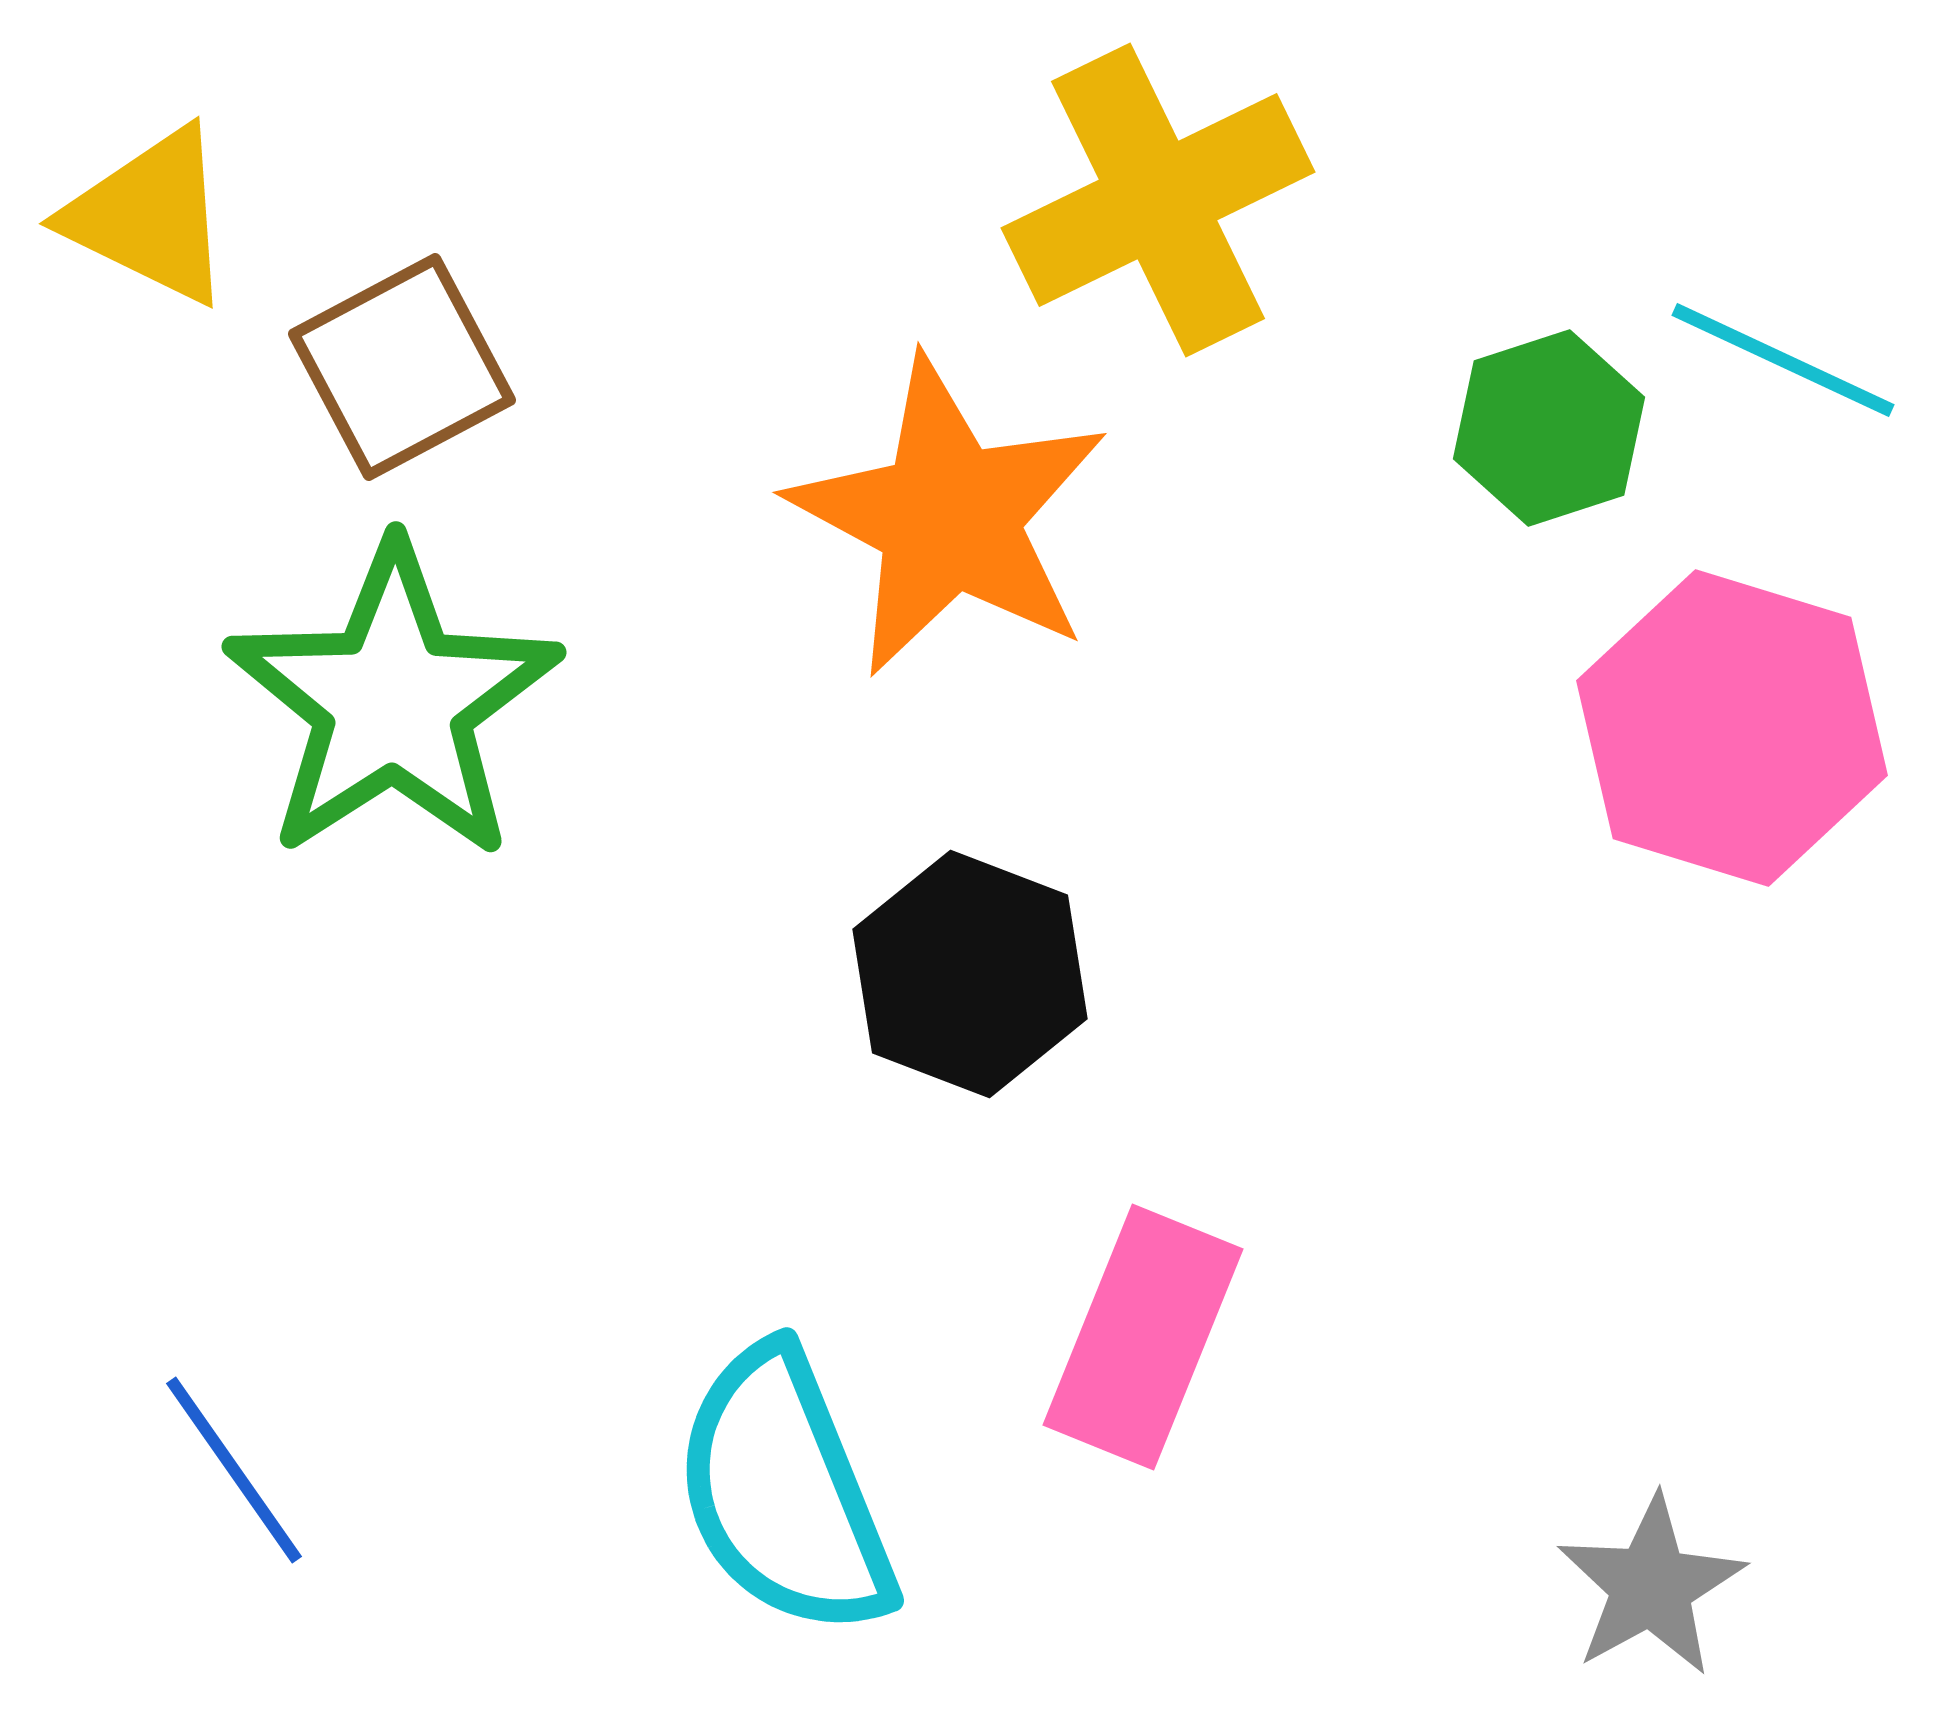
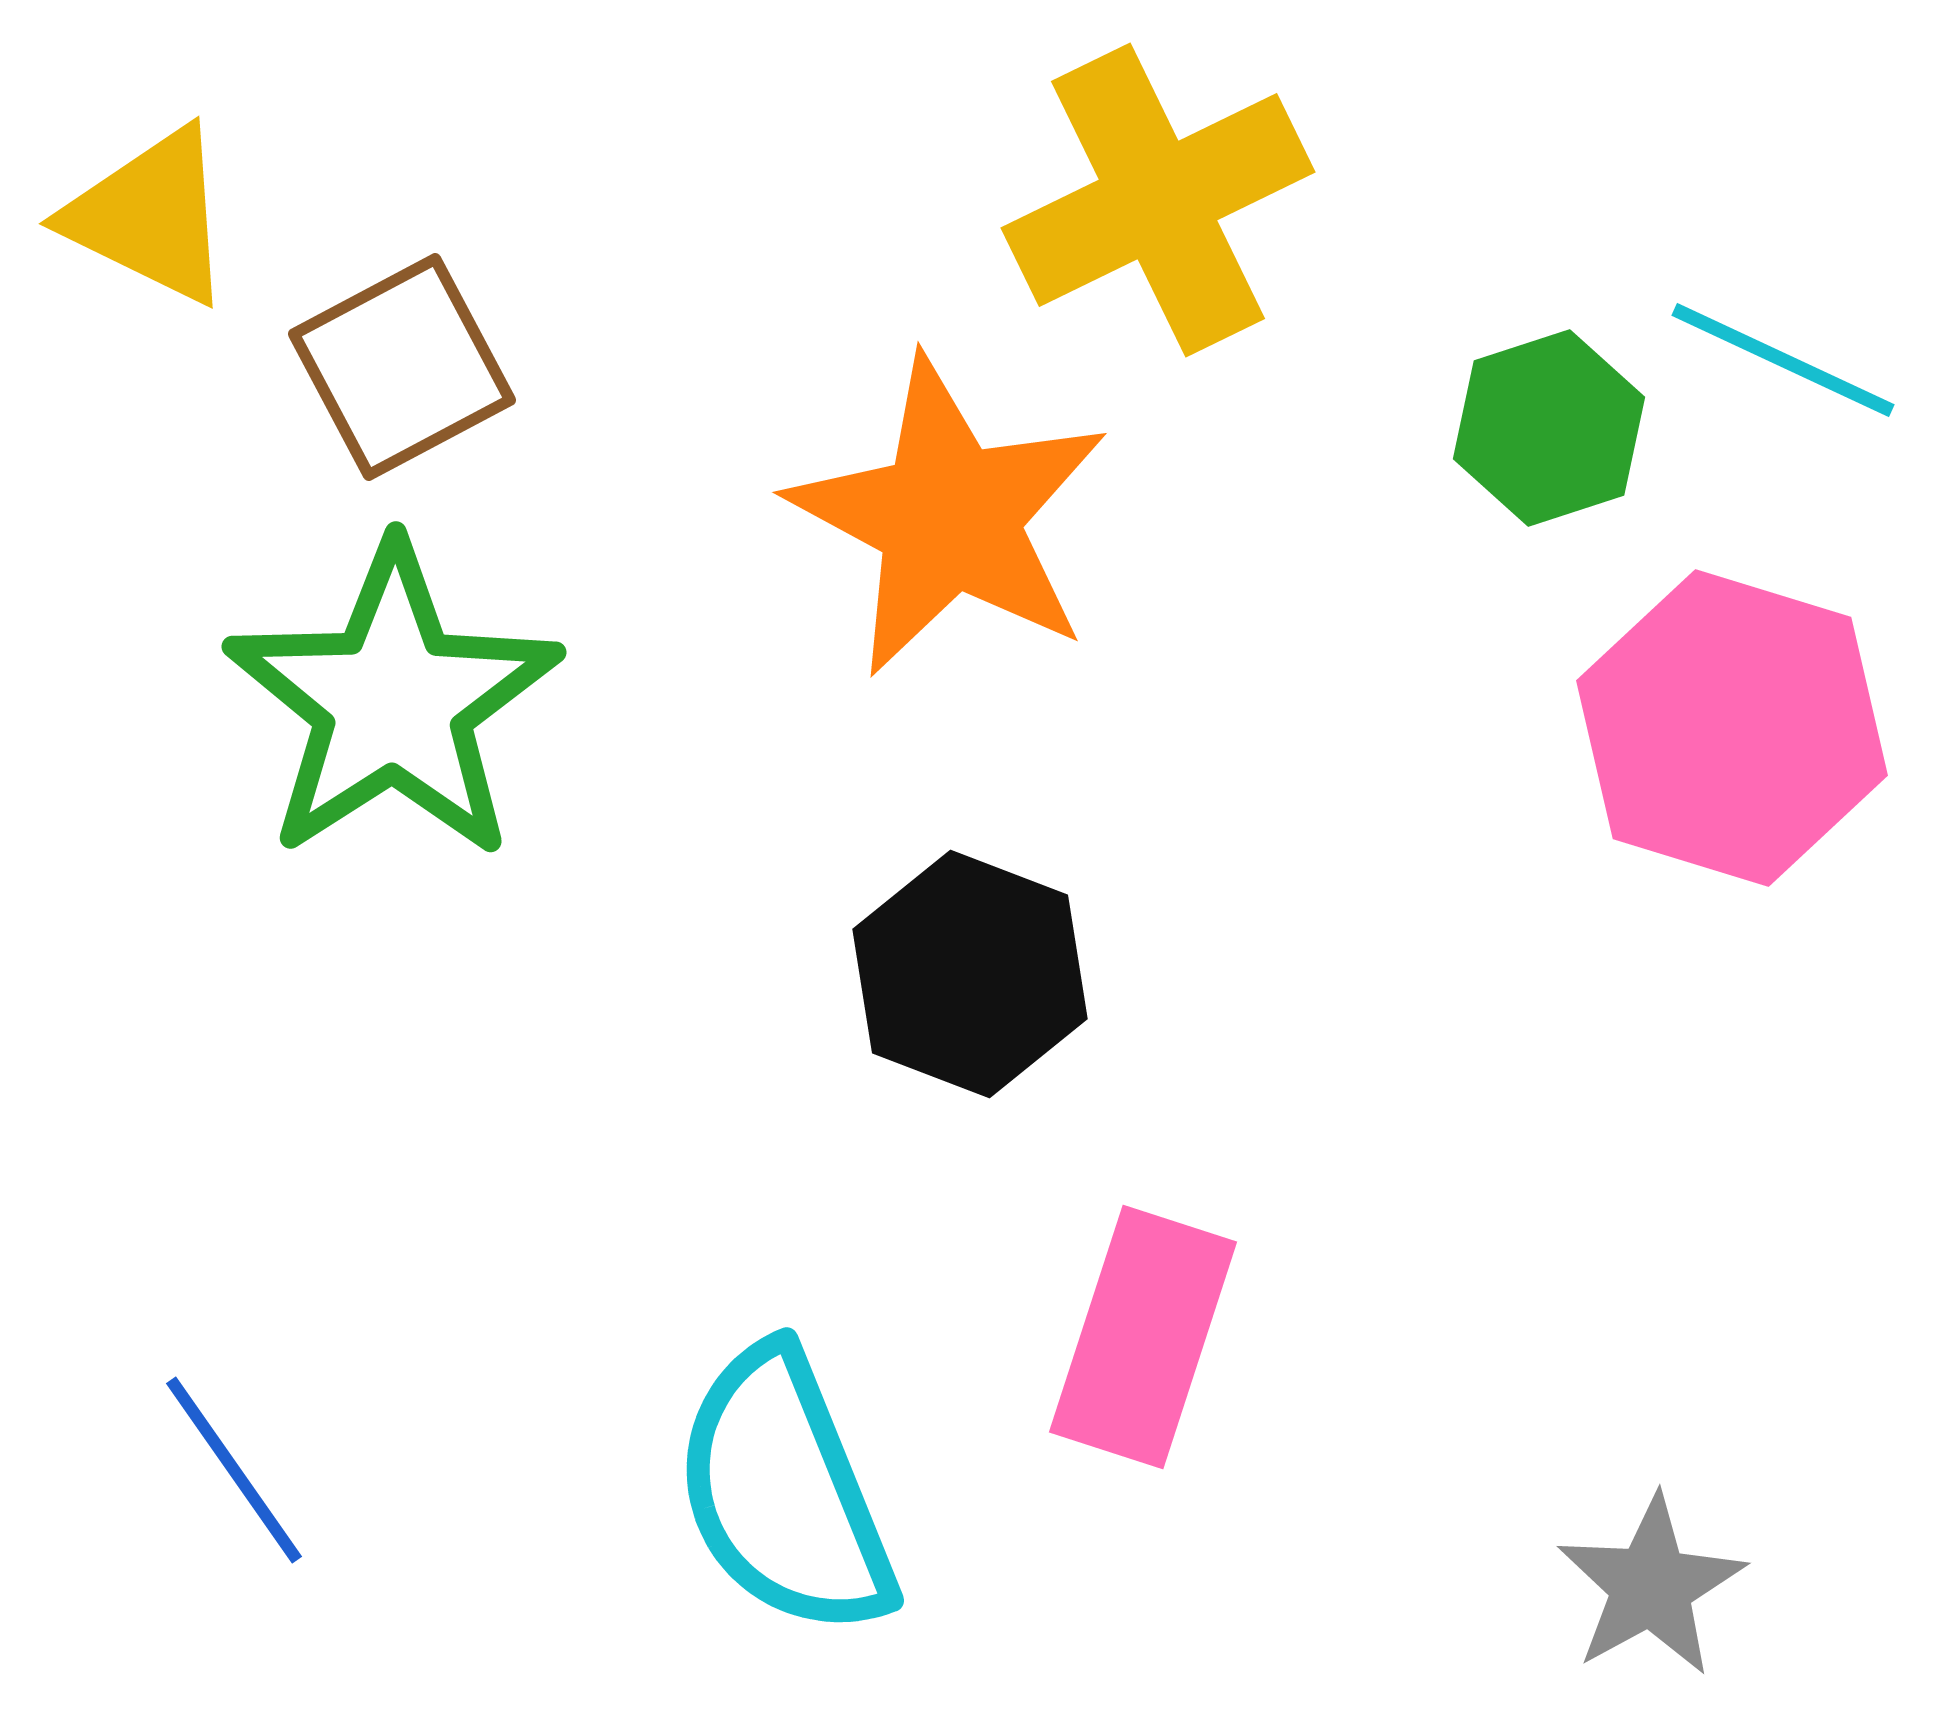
pink rectangle: rotated 4 degrees counterclockwise
